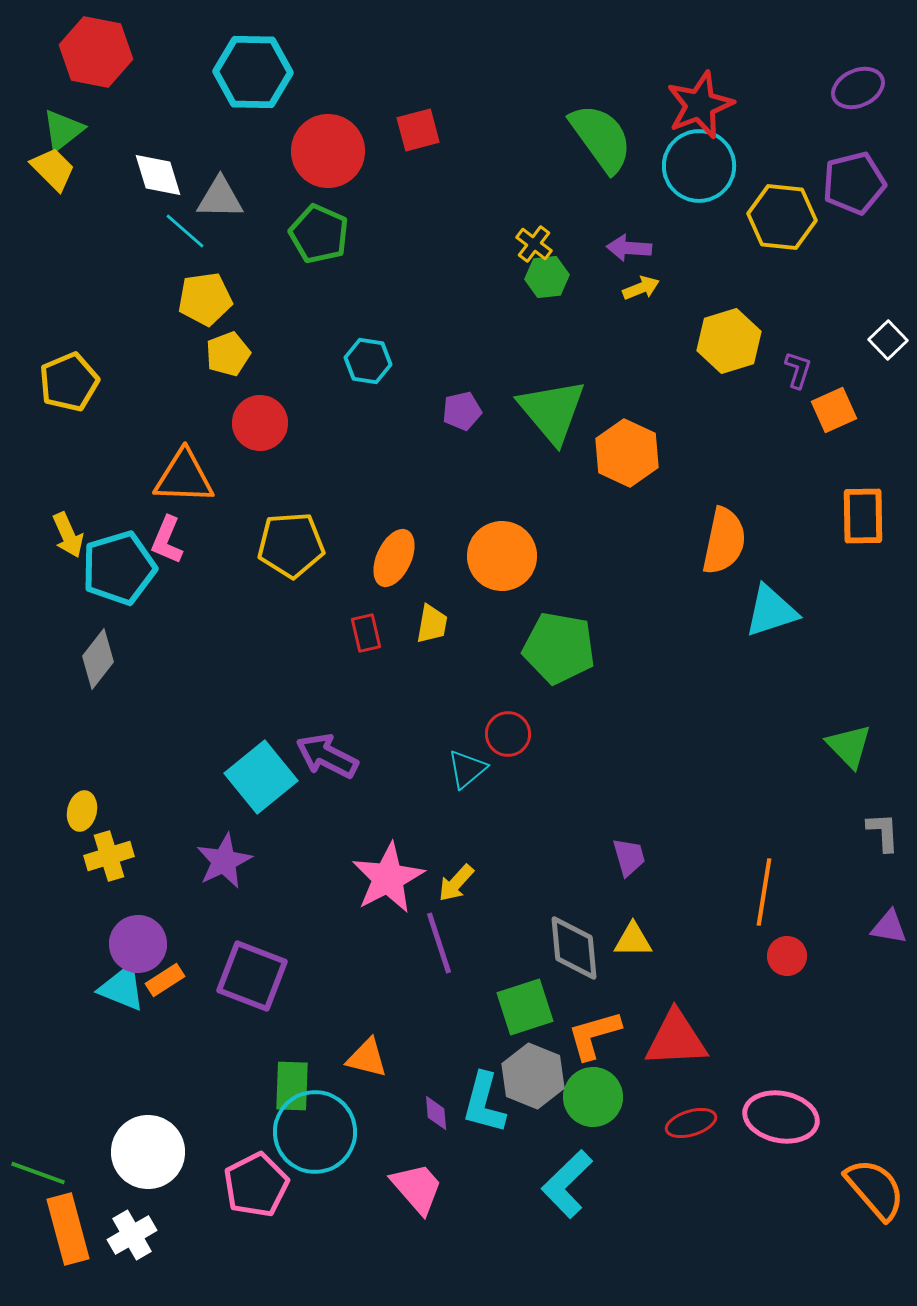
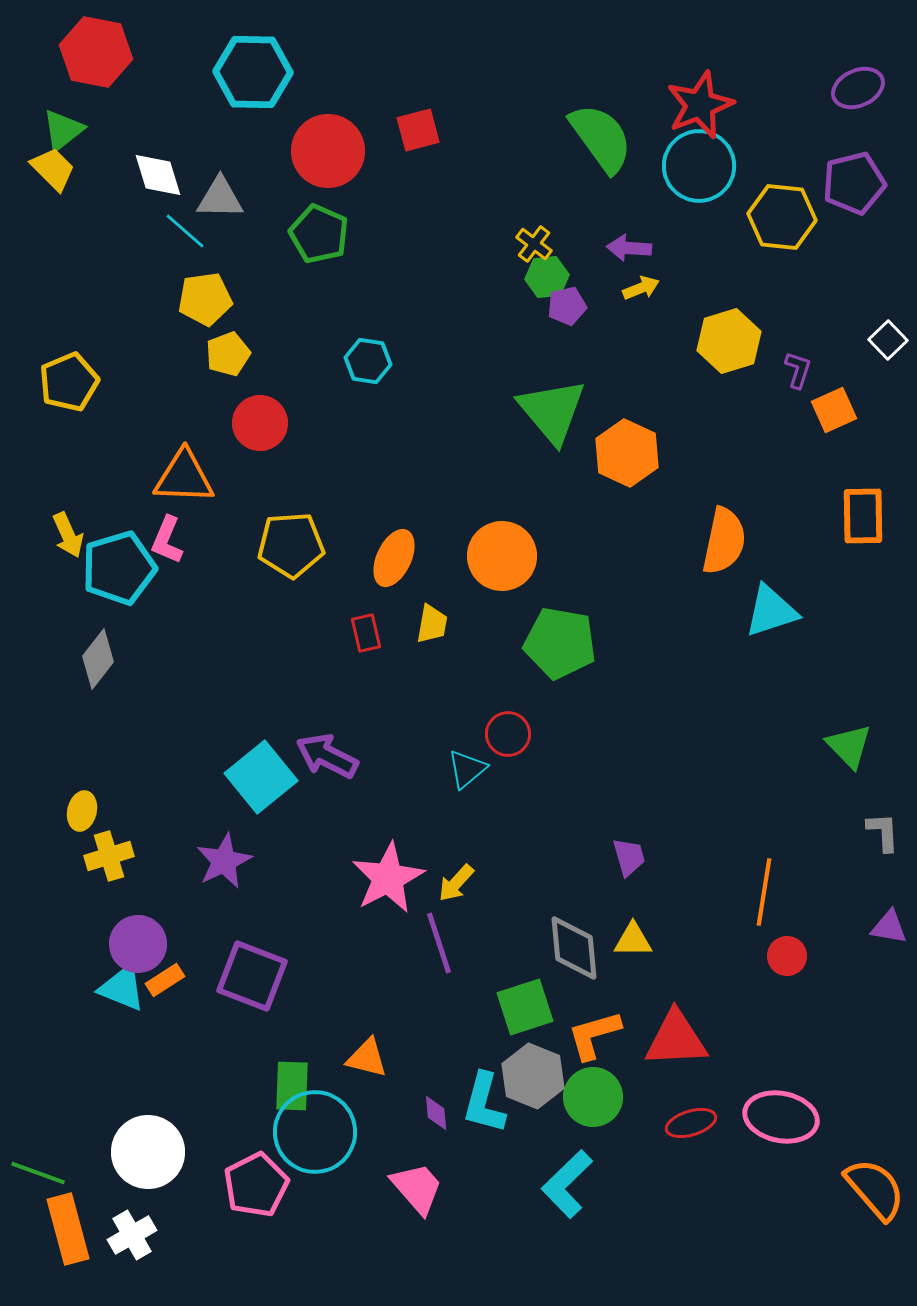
purple pentagon at (462, 411): moved 105 px right, 105 px up
green pentagon at (559, 648): moved 1 px right, 5 px up
